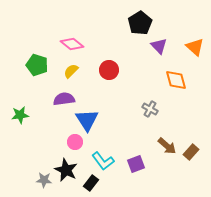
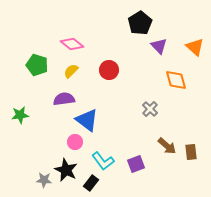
gray cross: rotated 14 degrees clockwise
blue triangle: rotated 20 degrees counterclockwise
brown rectangle: rotated 49 degrees counterclockwise
